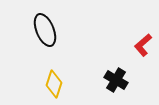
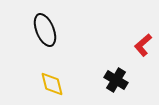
yellow diamond: moved 2 px left; rotated 32 degrees counterclockwise
